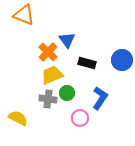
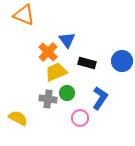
blue circle: moved 1 px down
yellow trapezoid: moved 4 px right, 3 px up
